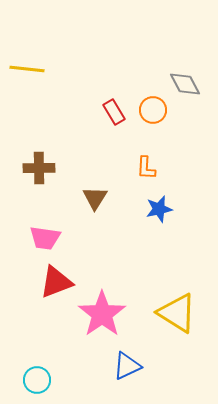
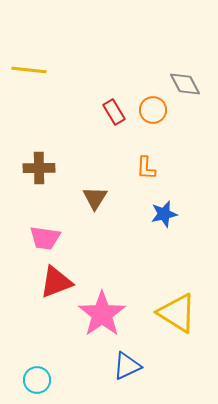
yellow line: moved 2 px right, 1 px down
blue star: moved 5 px right, 5 px down
